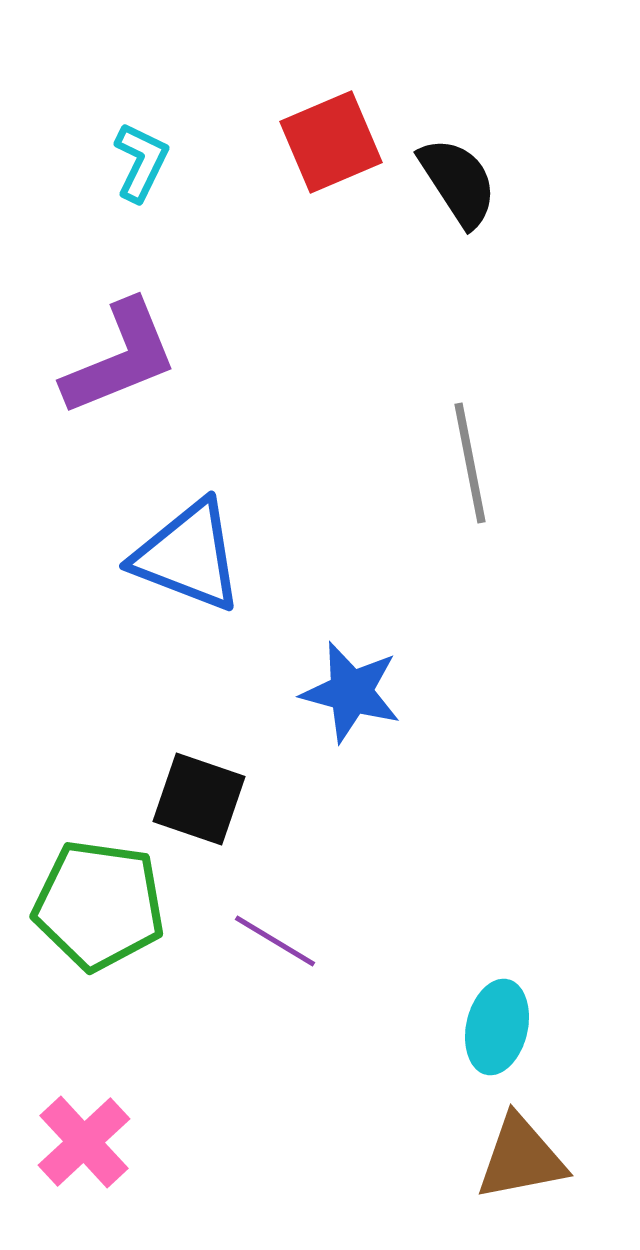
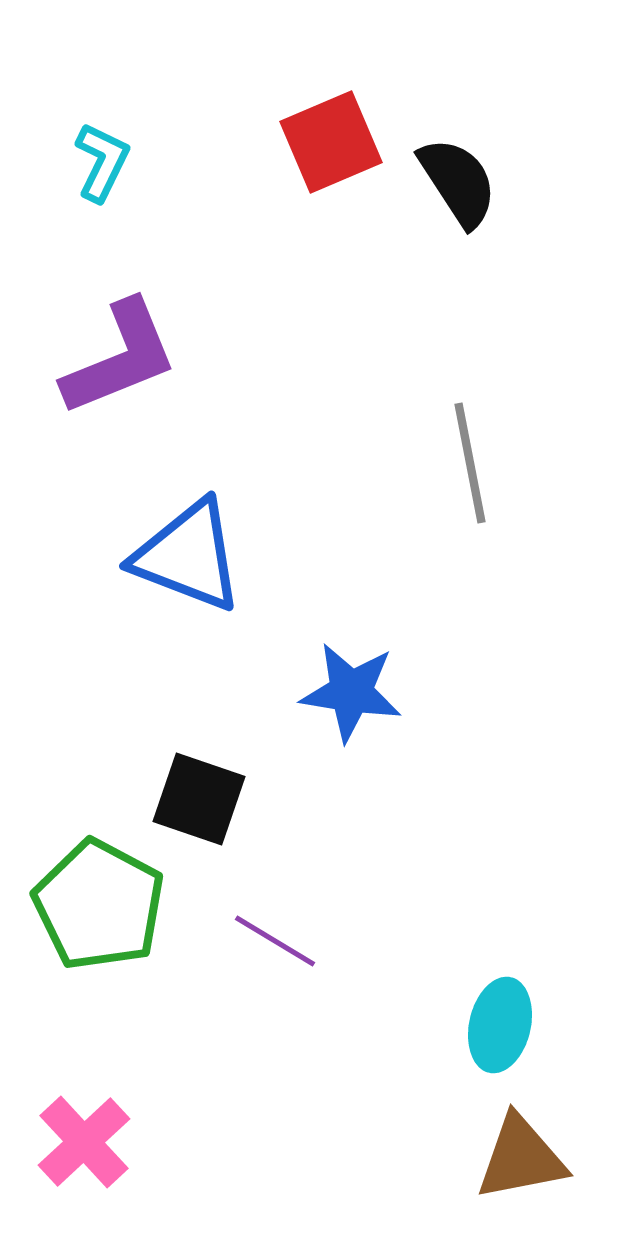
cyan L-shape: moved 39 px left
blue star: rotated 6 degrees counterclockwise
green pentagon: rotated 20 degrees clockwise
cyan ellipse: moved 3 px right, 2 px up
